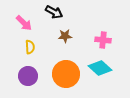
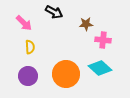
brown star: moved 21 px right, 12 px up
